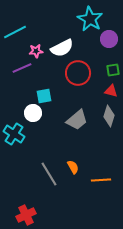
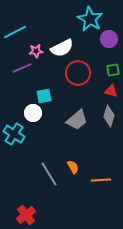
red cross: rotated 12 degrees counterclockwise
